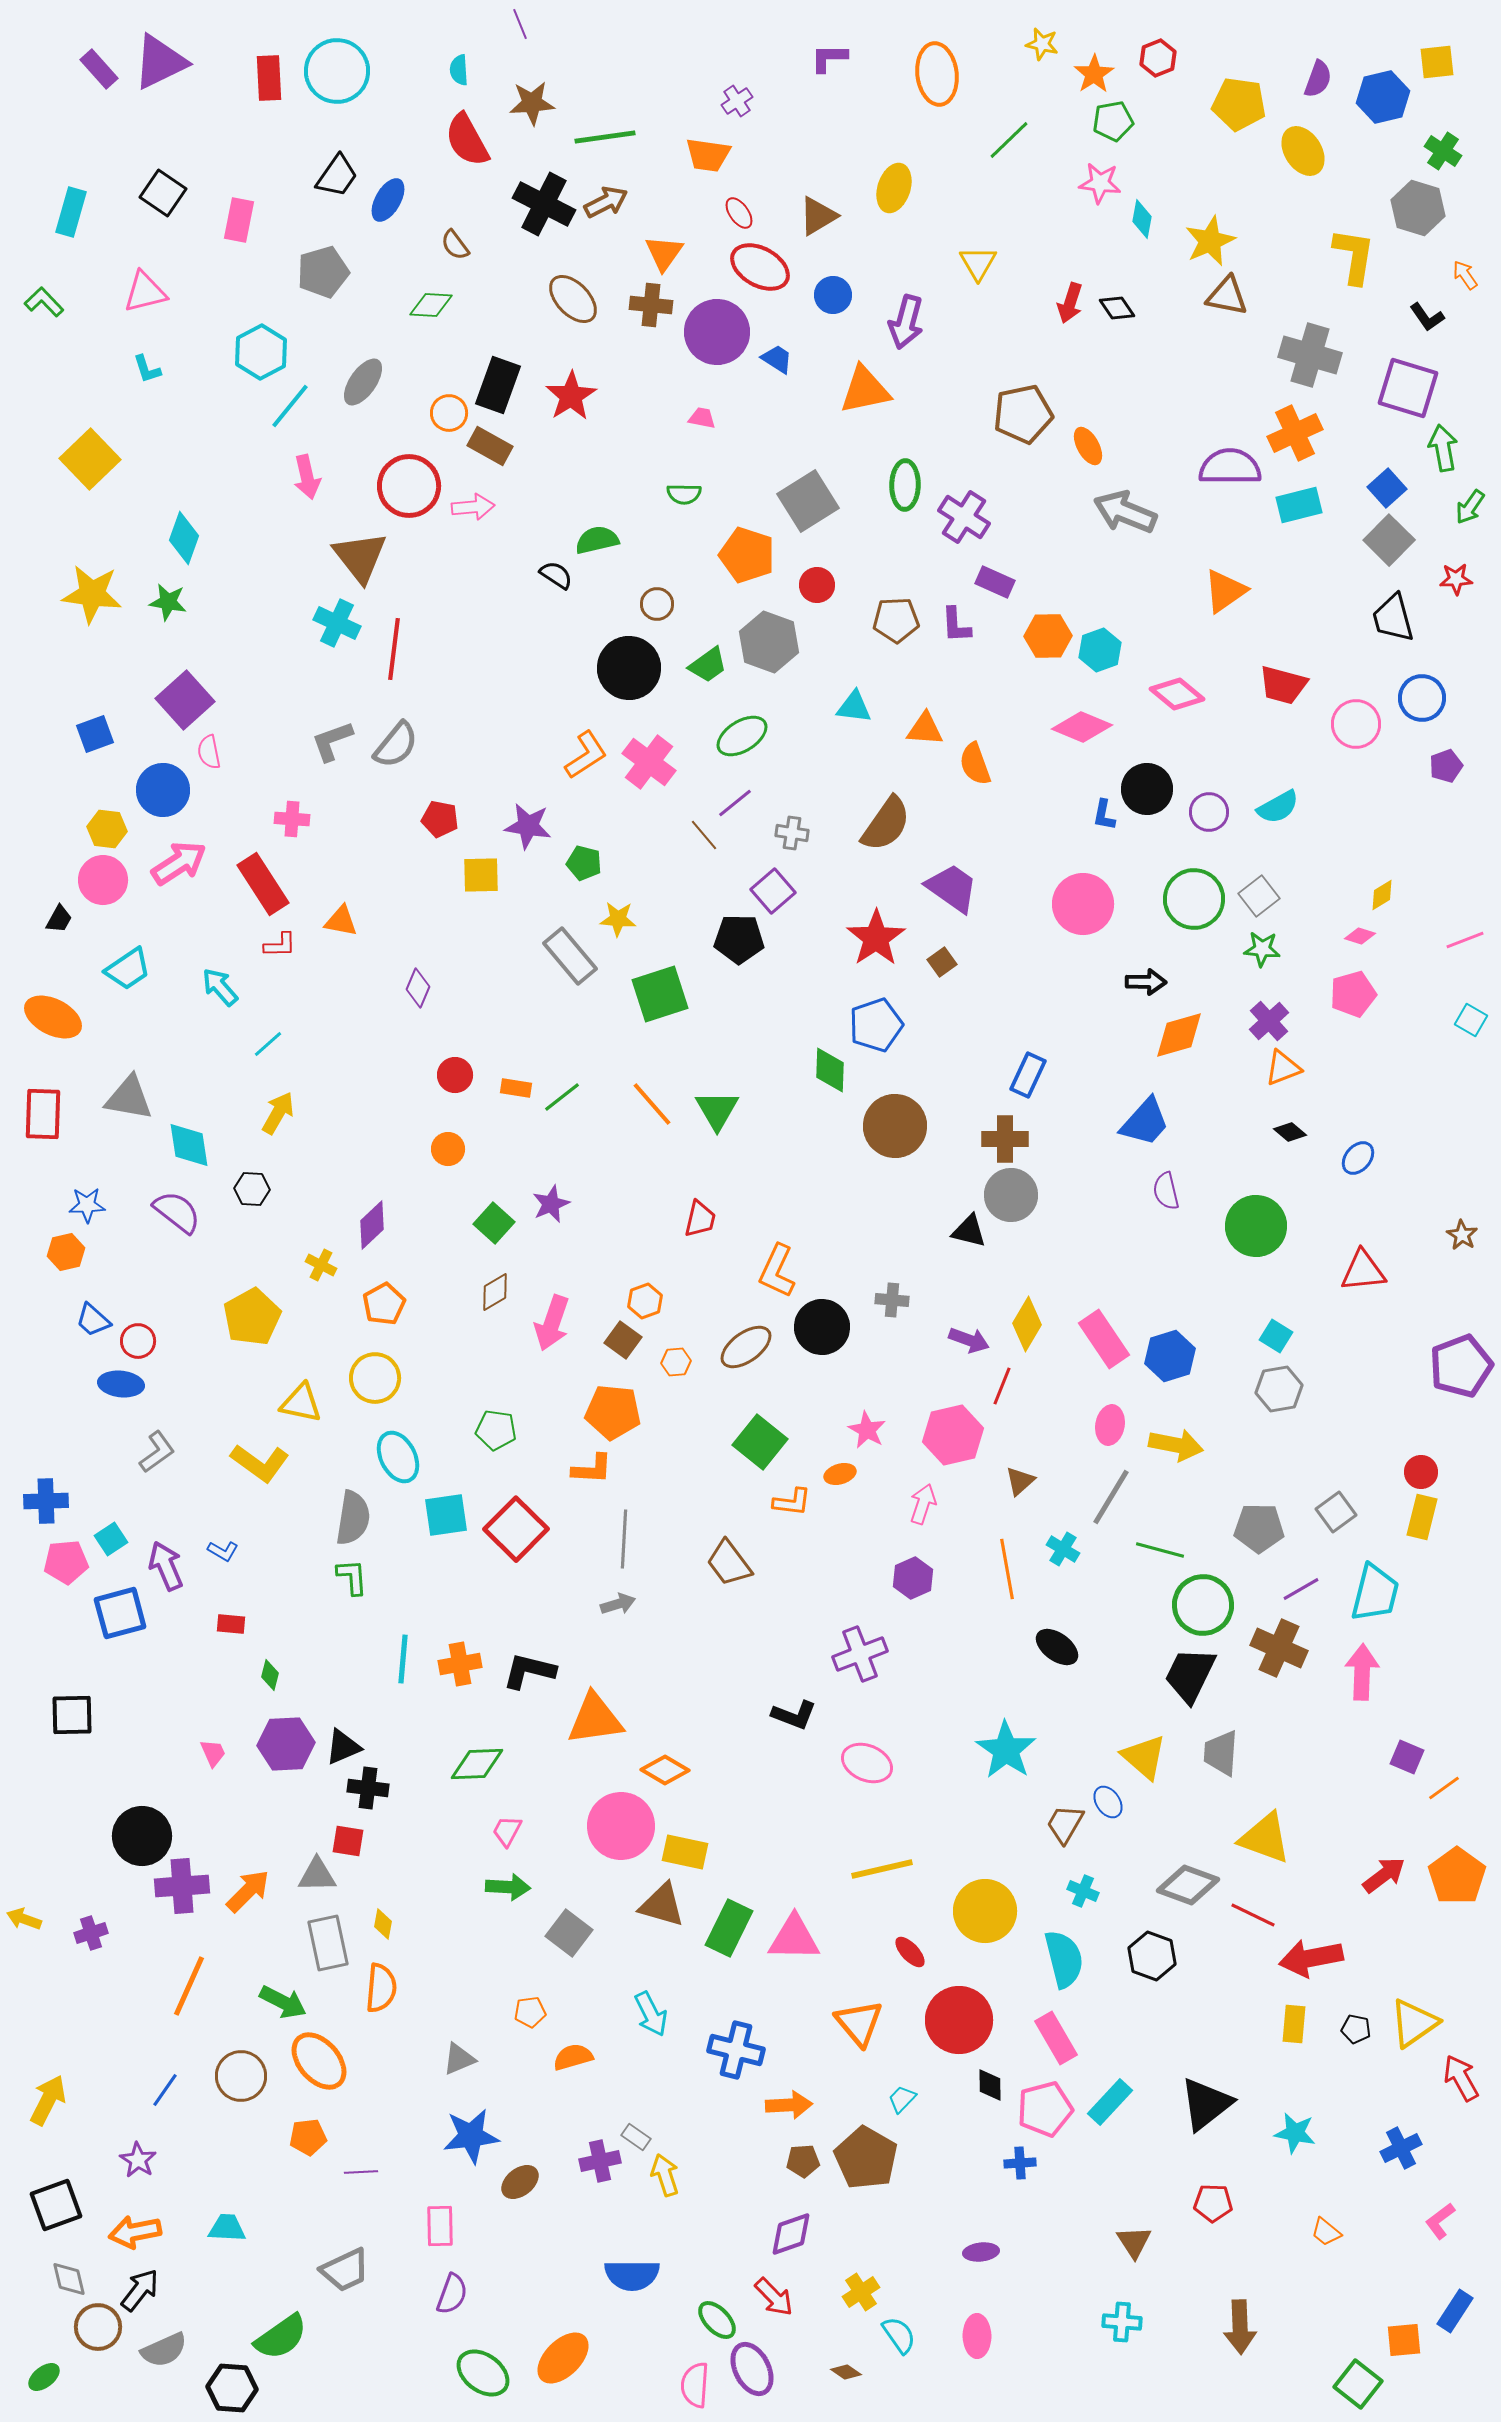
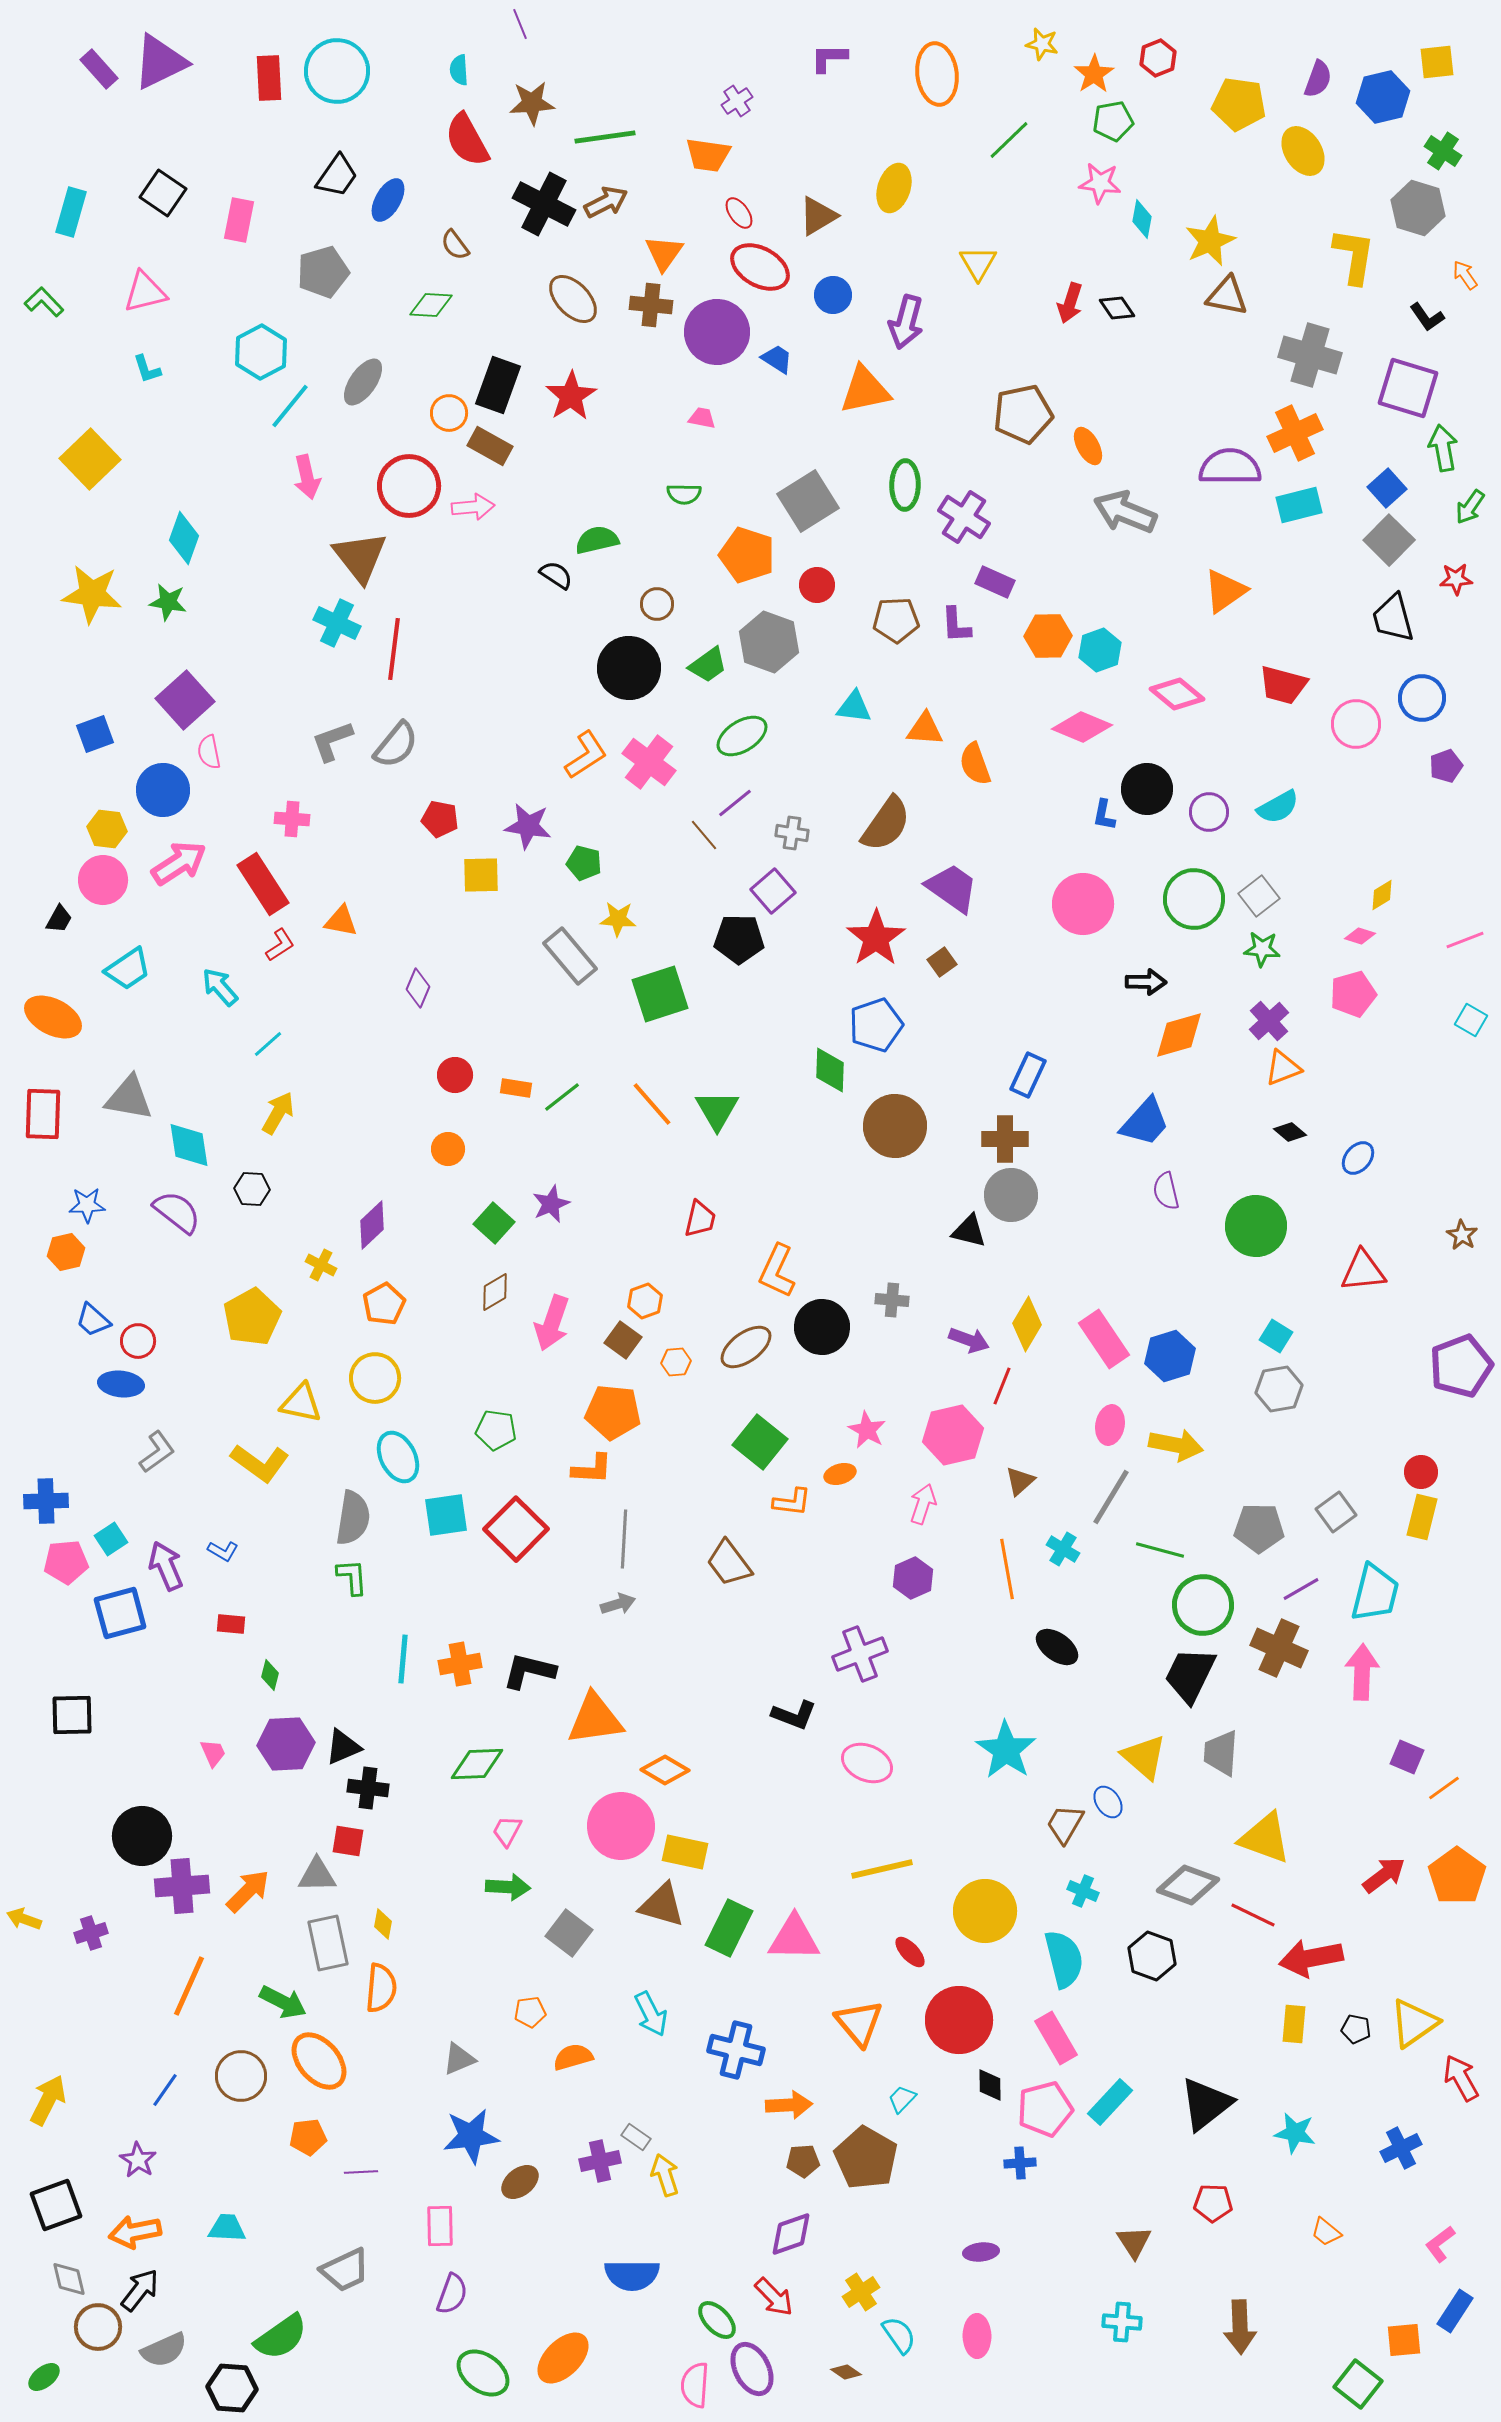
red L-shape at (280, 945): rotated 32 degrees counterclockwise
pink L-shape at (1440, 2221): moved 23 px down
